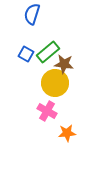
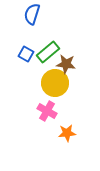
brown star: moved 2 px right
